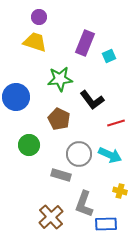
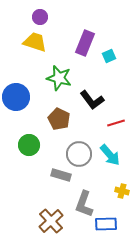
purple circle: moved 1 px right
green star: moved 1 px left, 1 px up; rotated 20 degrees clockwise
cyan arrow: rotated 25 degrees clockwise
yellow cross: moved 2 px right
brown cross: moved 4 px down
